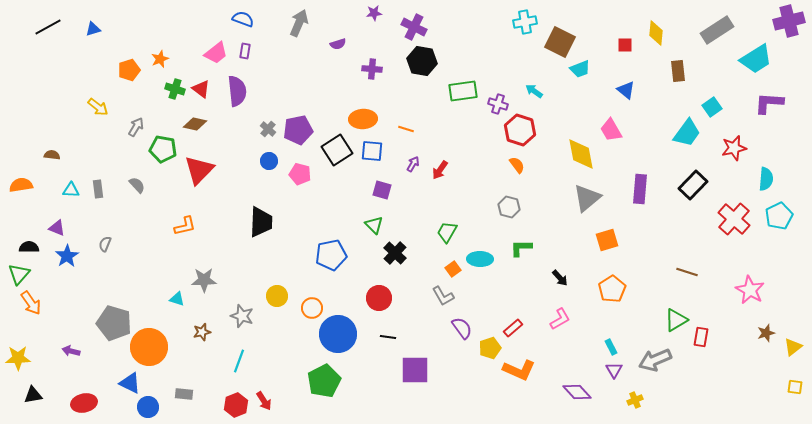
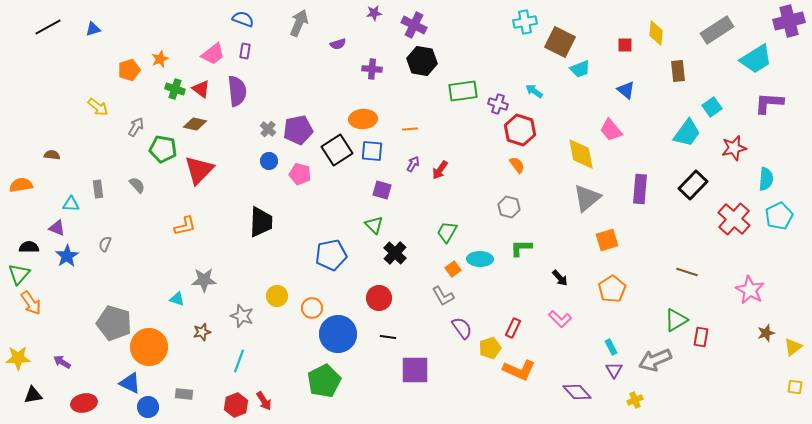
purple cross at (414, 27): moved 2 px up
pink trapezoid at (216, 53): moved 3 px left, 1 px down
orange line at (406, 129): moved 4 px right; rotated 21 degrees counterclockwise
pink trapezoid at (611, 130): rotated 10 degrees counterclockwise
cyan triangle at (71, 190): moved 14 px down
pink L-shape at (560, 319): rotated 75 degrees clockwise
red rectangle at (513, 328): rotated 24 degrees counterclockwise
purple arrow at (71, 351): moved 9 px left, 11 px down; rotated 18 degrees clockwise
